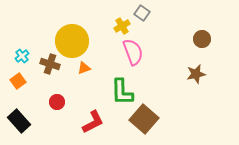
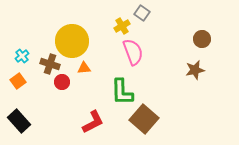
orange triangle: rotated 16 degrees clockwise
brown star: moved 1 px left, 4 px up
red circle: moved 5 px right, 20 px up
